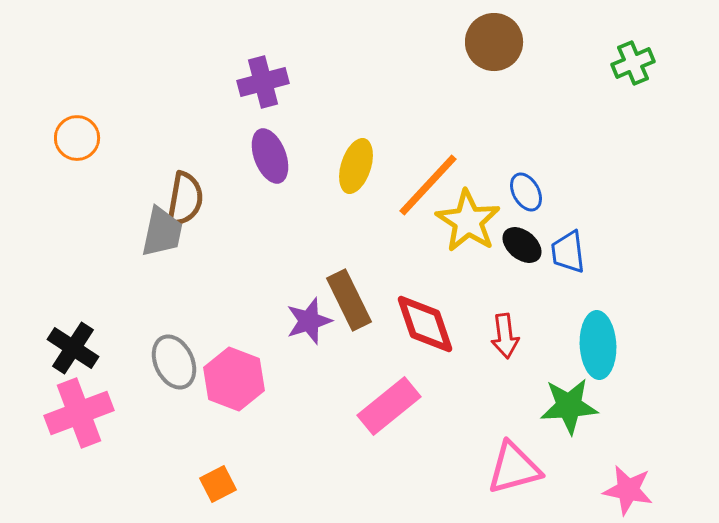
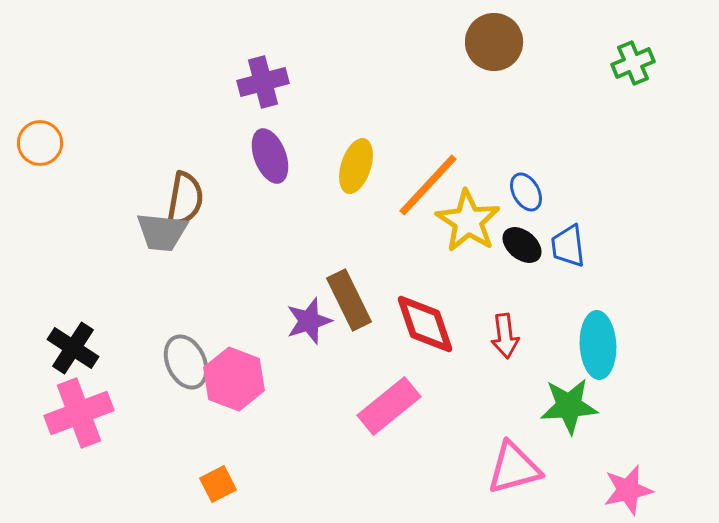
orange circle: moved 37 px left, 5 px down
gray trapezoid: rotated 84 degrees clockwise
blue trapezoid: moved 6 px up
gray ellipse: moved 12 px right
pink star: rotated 24 degrees counterclockwise
